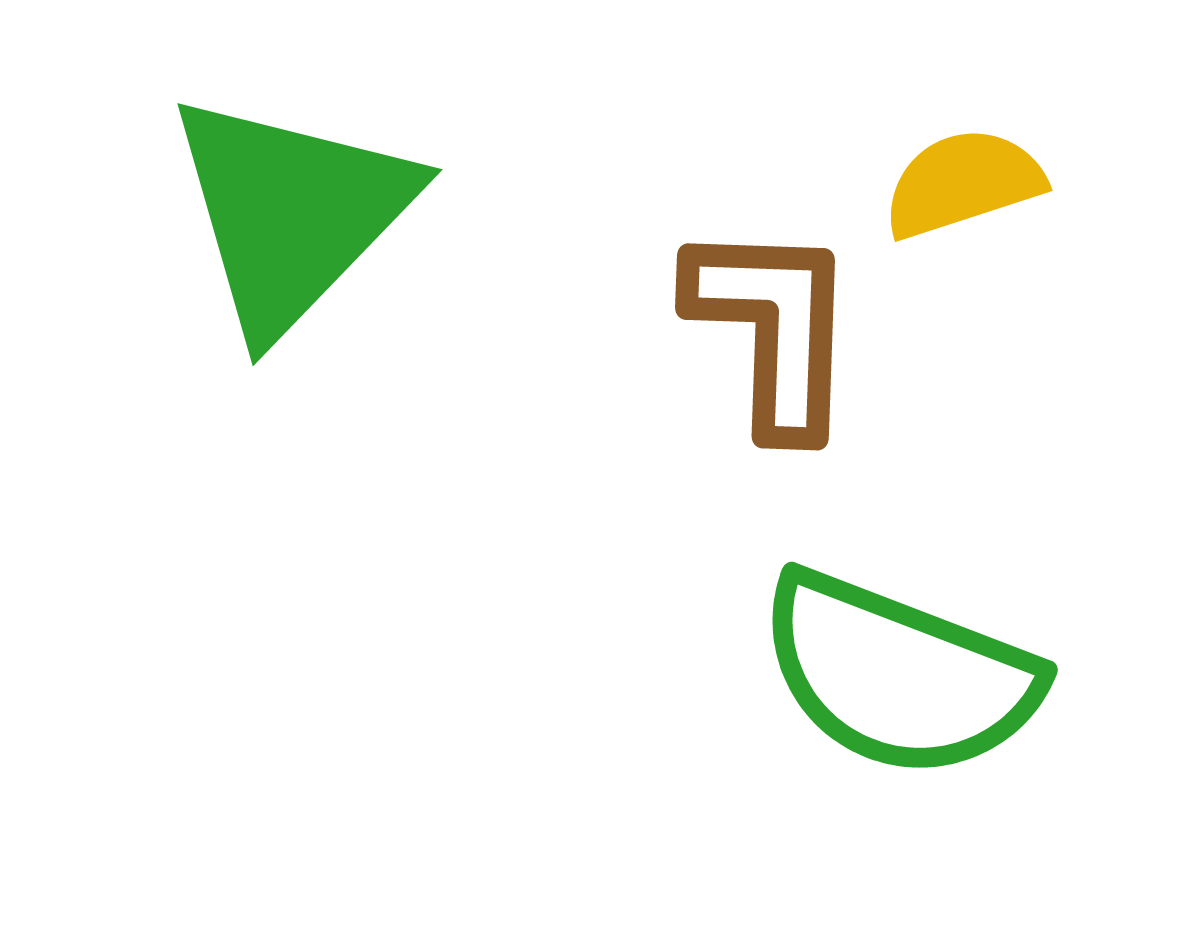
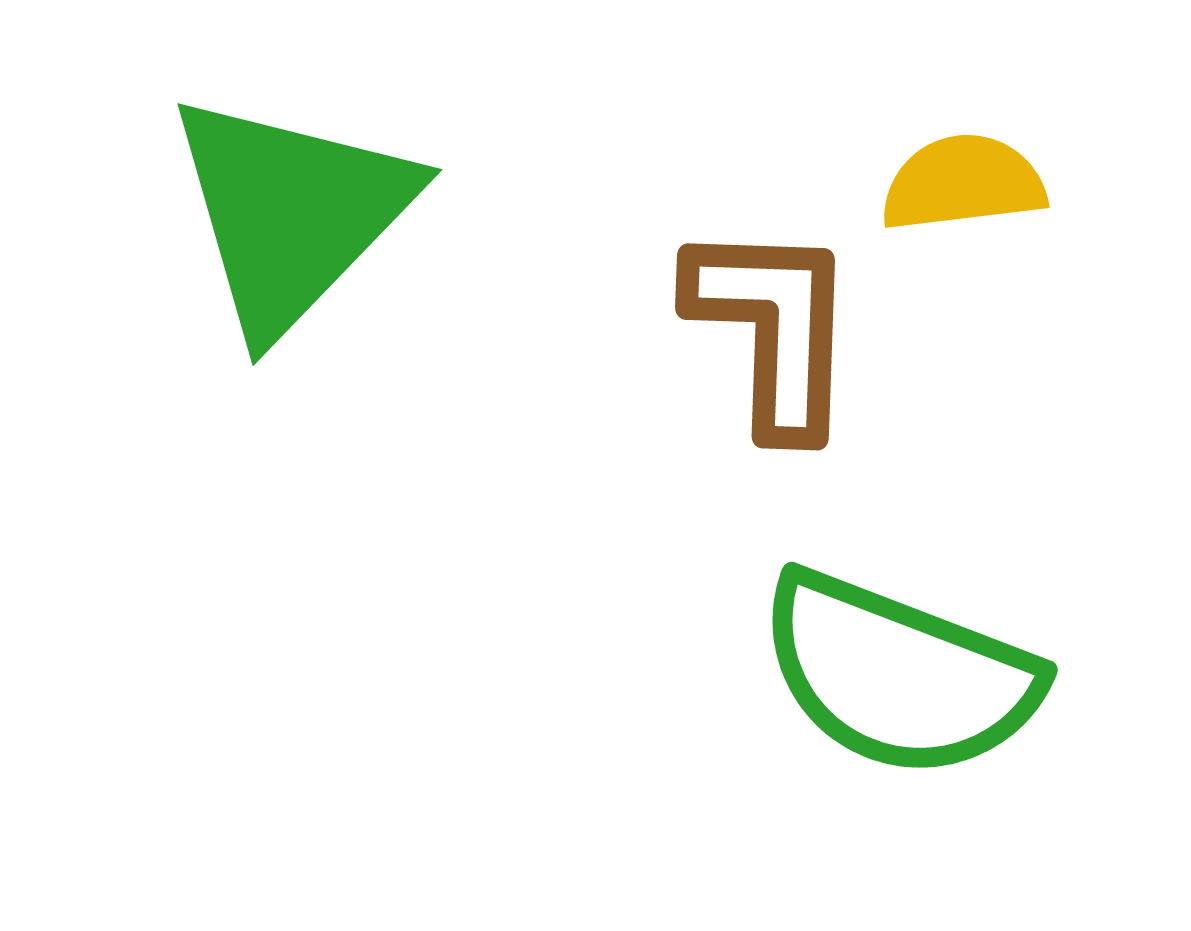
yellow semicircle: rotated 11 degrees clockwise
